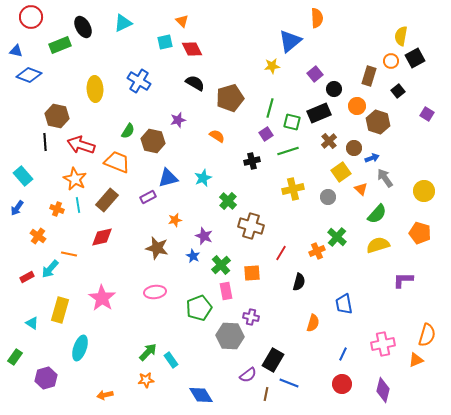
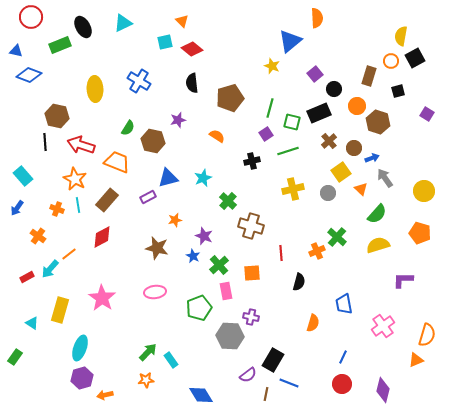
red diamond at (192, 49): rotated 25 degrees counterclockwise
yellow star at (272, 66): rotated 28 degrees clockwise
black semicircle at (195, 83): moved 3 px left; rotated 126 degrees counterclockwise
black square at (398, 91): rotated 24 degrees clockwise
green semicircle at (128, 131): moved 3 px up
gray circle at (328, 197): moved 4 px up
red diamond at (102, 237): rotated 15 degrees counterclockwise
red line at (281, 253): rotated 35 degrees counterclockwise
orange line at (69, 254): rotated 49 degrees counterclockwise
green cross at (221, 265): moved 2 px left
pink cross at (383, 344): moved 18 px up; rotated 25 degrees counterclockwise
blue line at (343, 354): moved 3 px down
purple hexagon at (46, 378): moved 36 px right
